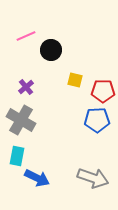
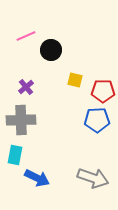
gray cross: rotated 32 degrees counterclockwise
cyan rectangle: moved 2 px left, 1 px up
